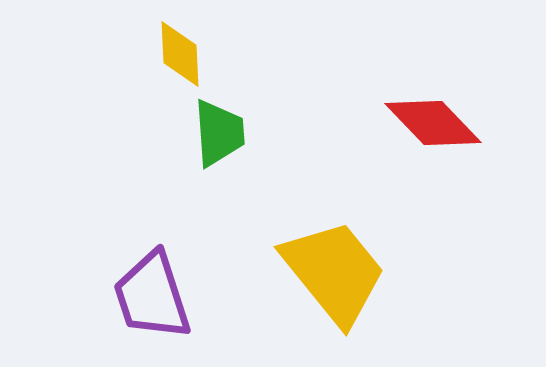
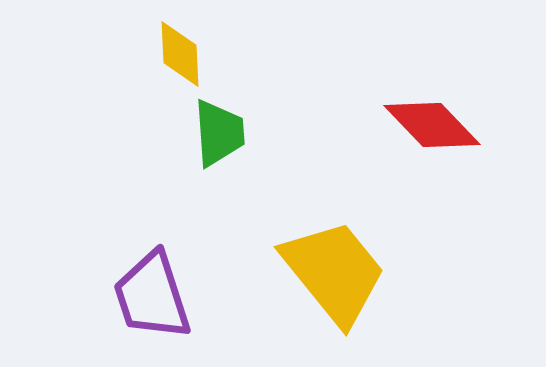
red diamond: moved 1 px left, 2 px down
